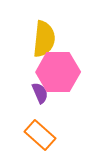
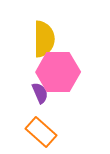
yellow semicircle: rotated 6 degrees counterclockwise
orange rectangle: moved 1 px right, 3 px up
